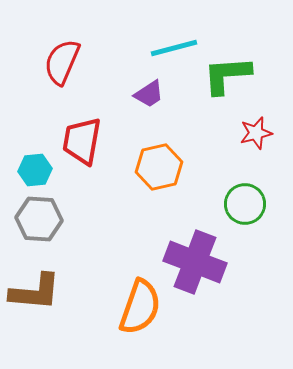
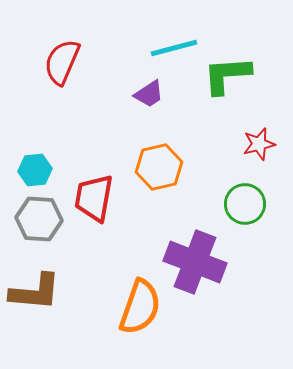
red star: moved 3 px right, 11 px down
red trapezoid: moved 12 px right, 57 px down
